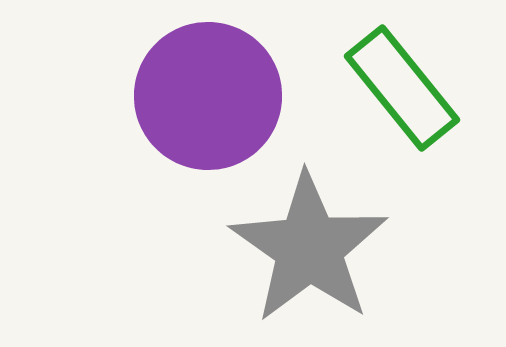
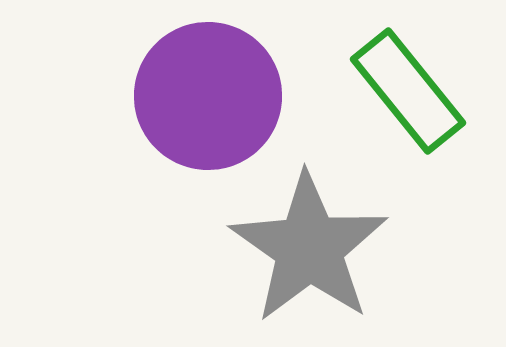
green rectangle: moved 6 px right, 3 px down
